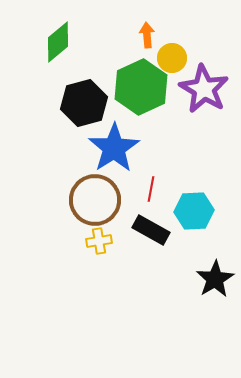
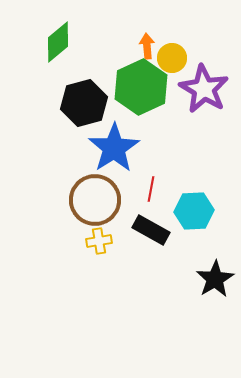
orange arrow: moved 11 px down
